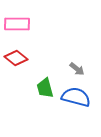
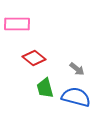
red diamond: moved 18 px right
